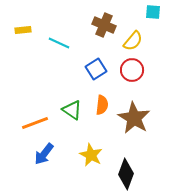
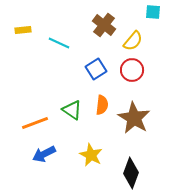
brown cross: rotated 15 degrees clockwise
blue arrow: rotated 25 degrees clockwise
black diamond: moved 5 px right, 1 px up
